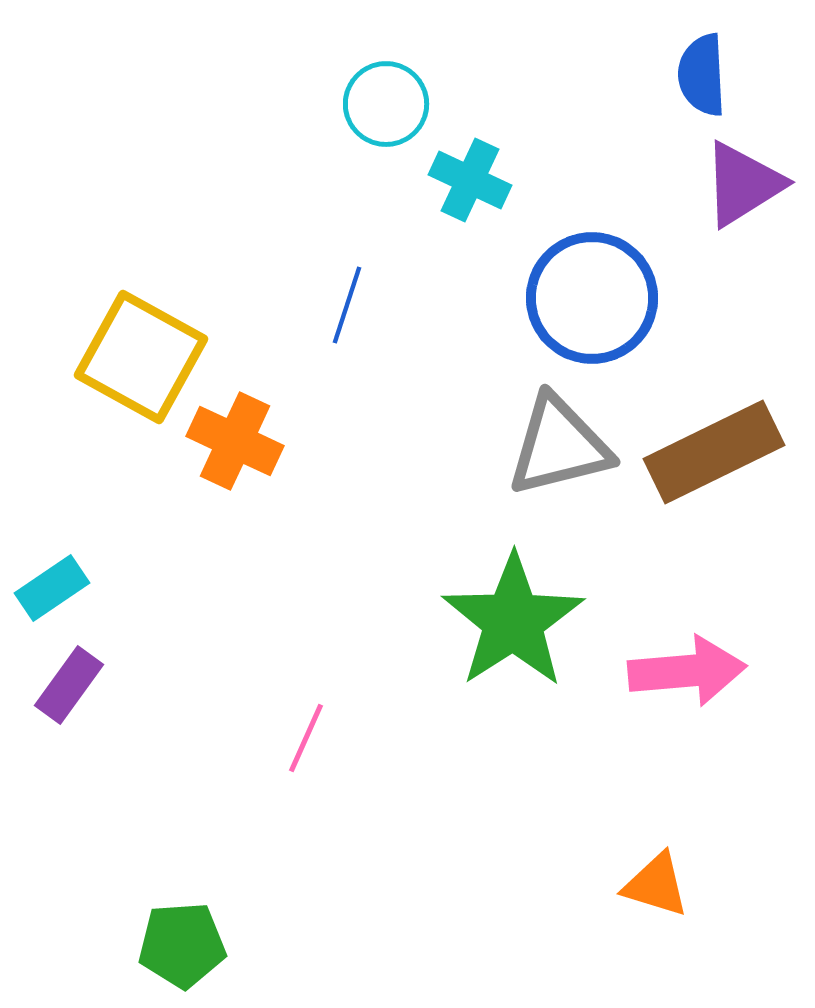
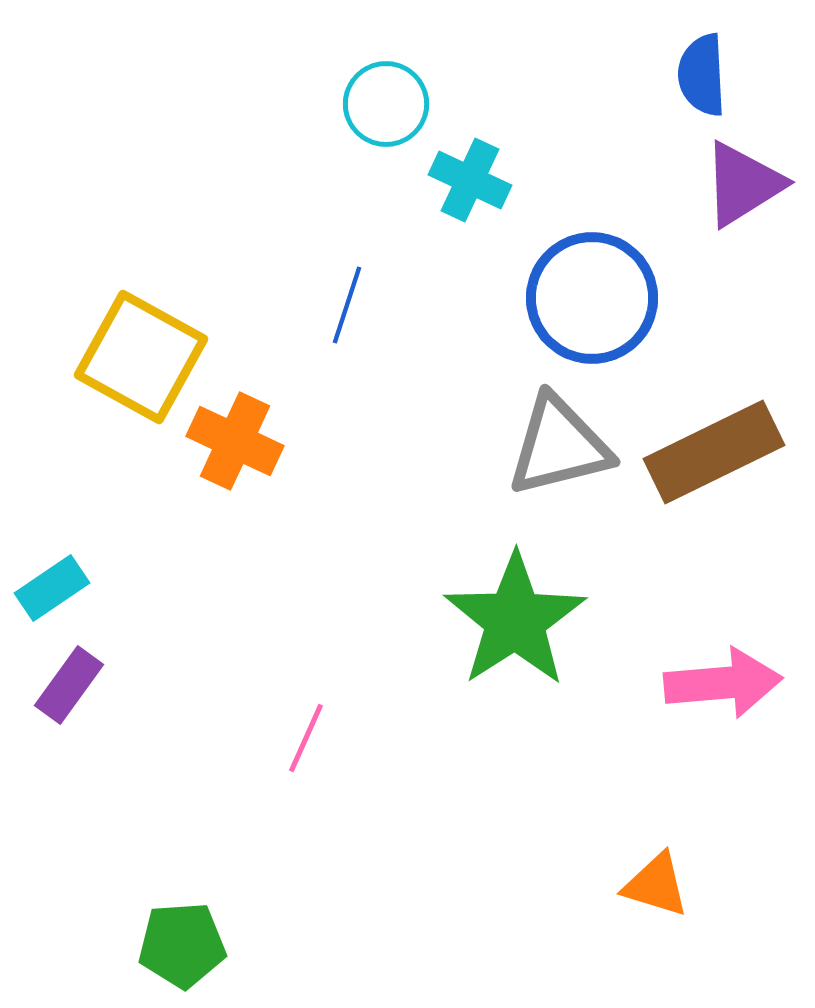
green star: moved 2 px right, 1 px up
pink arrow: moved 36 px right, 12 px down
